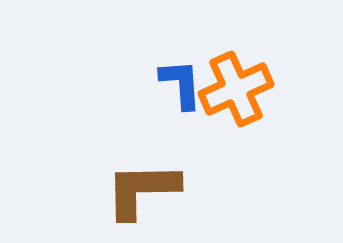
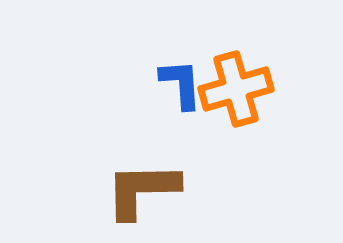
orange cross: rotated 8 degrees clockwise
